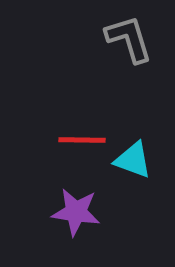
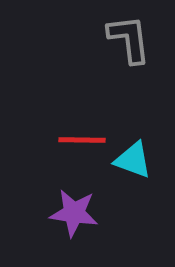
gray L-shape: rotated 10 degrees clockwise
purple star: moved 2 px left, 1 px down
